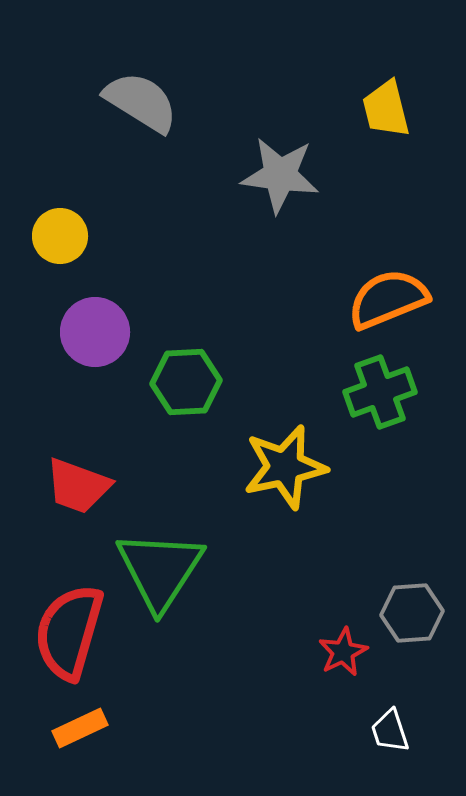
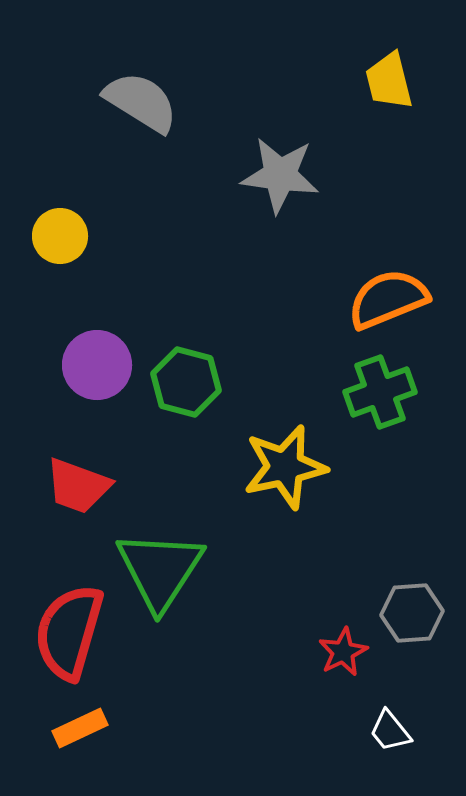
yellow trapezoid: moved 3 px right, 28 px up
purple circle: moved 2 px right, 33 px down
green hexagon: rotated 18 degrees clockwise
white trapezoid: rotated 21 degrees counterclockwise
